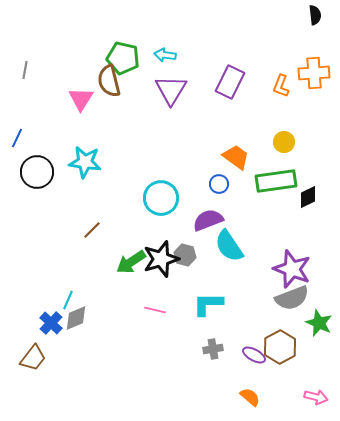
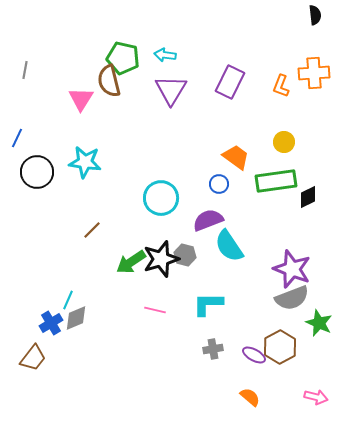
blue cross: rotated 15 degrees clockwise
